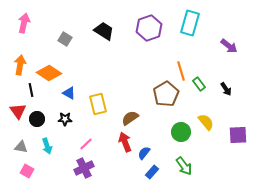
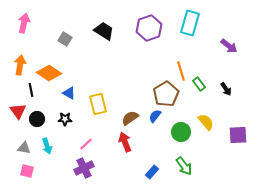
gray triangle: moved 3 px right, 1 px down
blue semicircle: moved 11 px right, 37 px up
pink square: rotated 16 degrees counterclockwise
